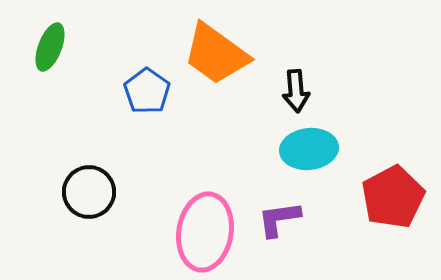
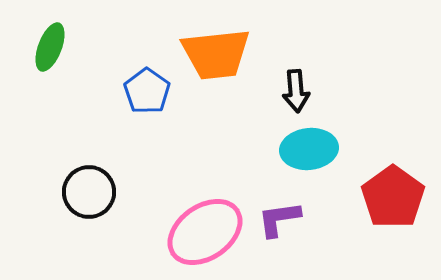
orange trapezoid: rotated 42 degrees counterclockwise
red pentagon: rotated 8 degrees counterclockwise
pink ellipse: rotated 46 degrees clockwise
